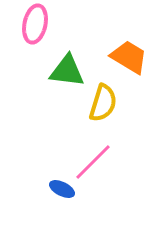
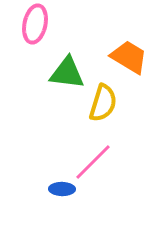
green triangle: moved 2 px down
blue ellipse: rotated 25 degrees counterclockwise
